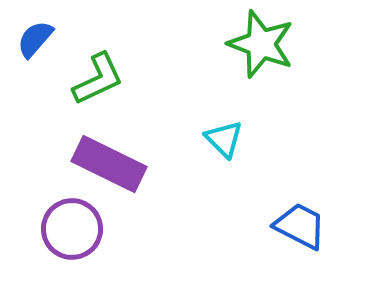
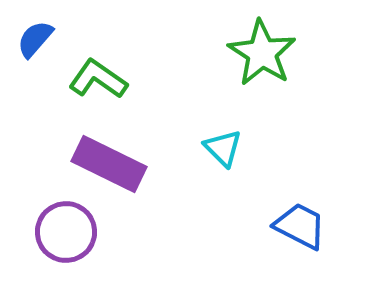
green star: moved 1 px right, 9 px down; rotated 12 degrees clockwise
green L-shape: rotated 120 degrees counterclockwise
cyan triangle: moved 1 px left, 9 px down
purple circle: moved 6 px left, 3 px down
